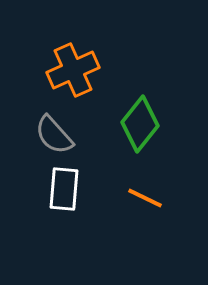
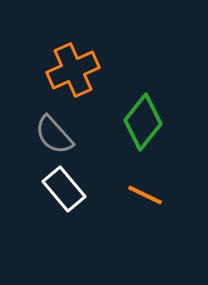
green diamond: moved 3 px right, 2 px up
white rectangle: rotated 45 degrees counterclockwise
orange line: moved 3 px up
